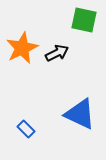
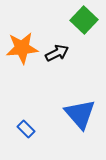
green square: rotated 32 degrees clockwise
orange star: rotated 20 degrees clockwise
blue triangle: rotated 24 degrees clockwise
